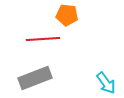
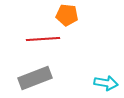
cyan arrow: rotated 45 degrees counterclockwise
